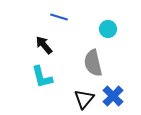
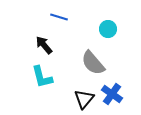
gray semicircle: rotated 28 degrees counterclockwise
blue cross: moved 1 px left, 2 px up; rotated 10 degrees counterclockwise
